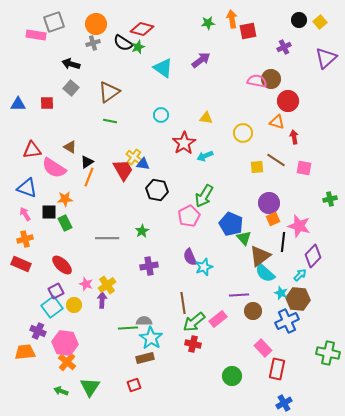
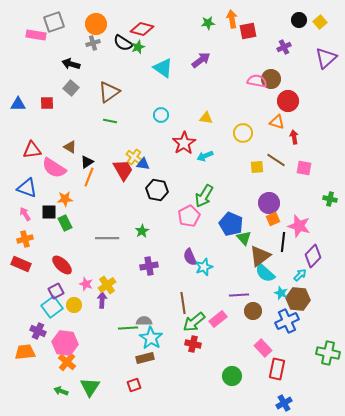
green cross at (330, 199): rotated 24 degrees clockwise
